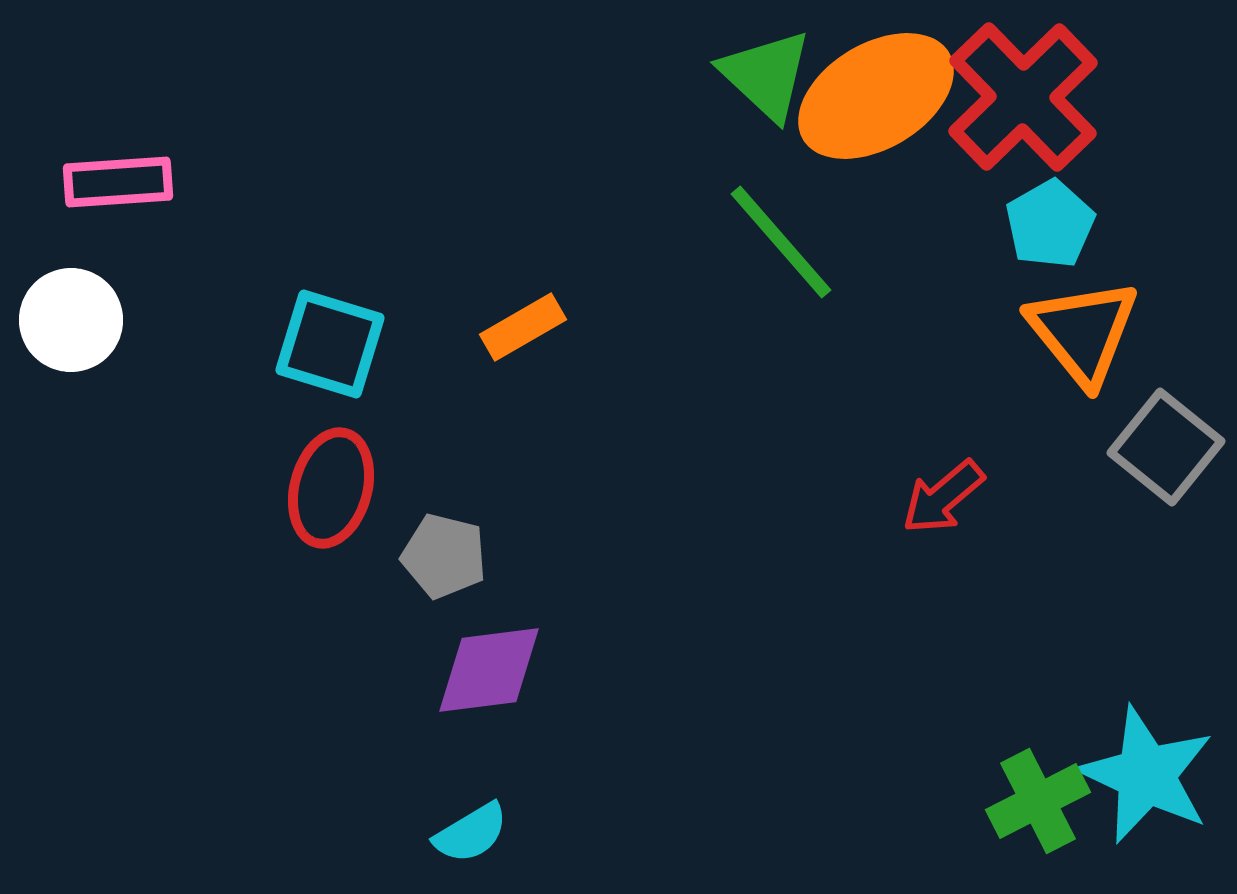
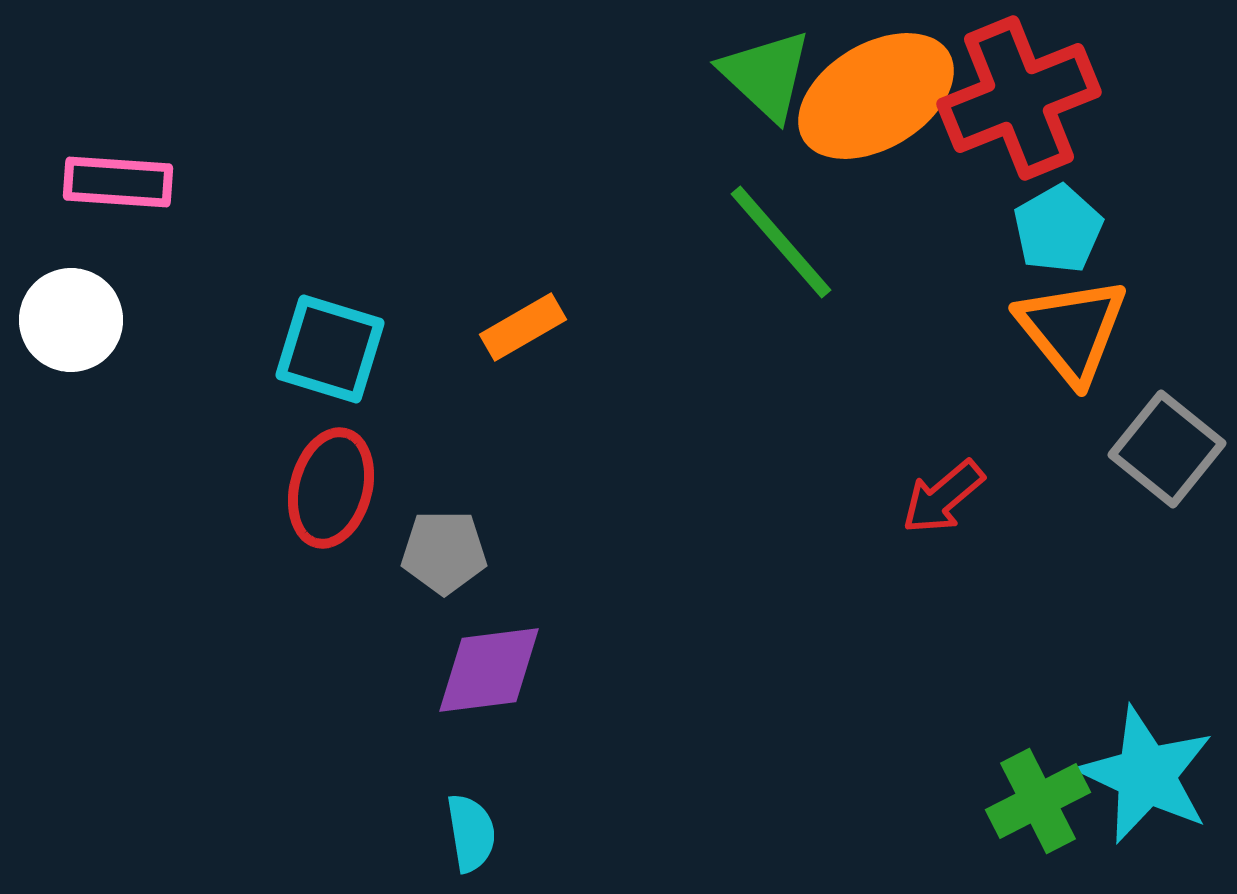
red cross: moved 4 px left, 1 px down; rotated 22 degrees clockwise
pink rectangle: rotated 8 degrees clockwise
cyan pentagon: moved 8 px right, 5 px down
orange triangle: moved 11 px left, 2 px up
cyan square: moved 5 px down
gray square: moved 1 px right, 2 px down
gray pentagon: moved 4 px up; rotated 14 degrees counterclockwise
cyan semicircle: rotated 68 degrees counterclockwise
